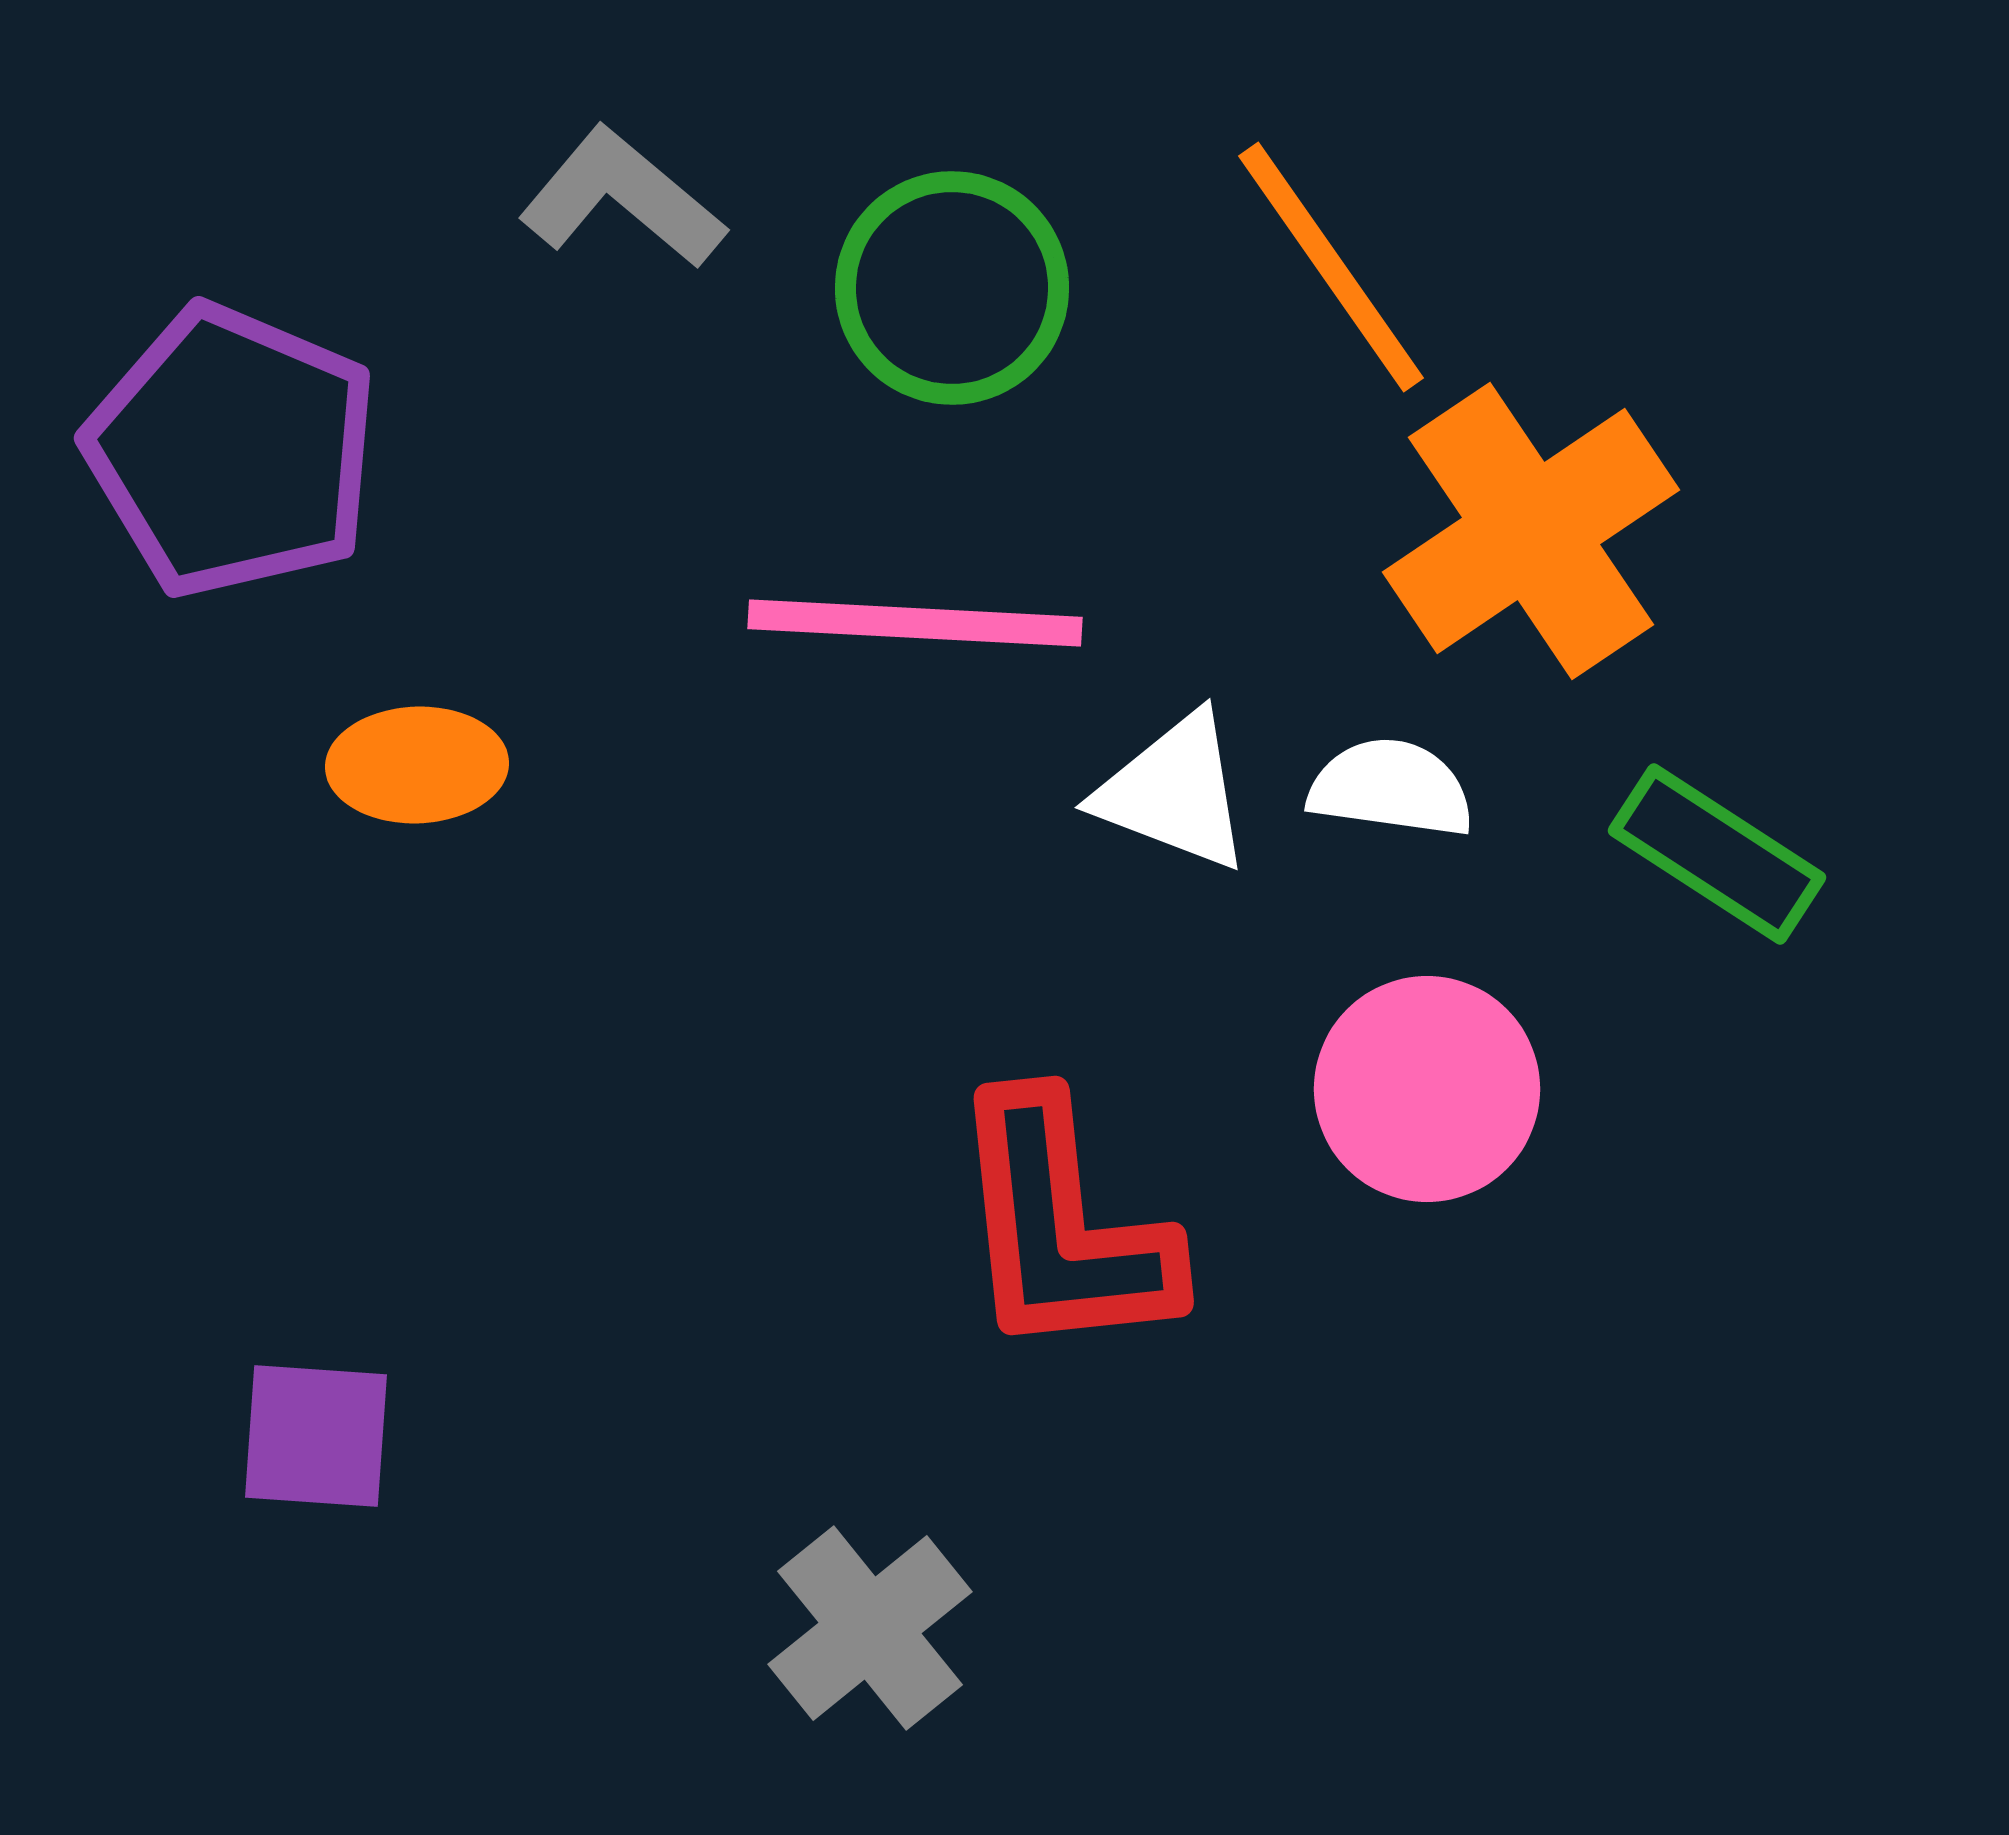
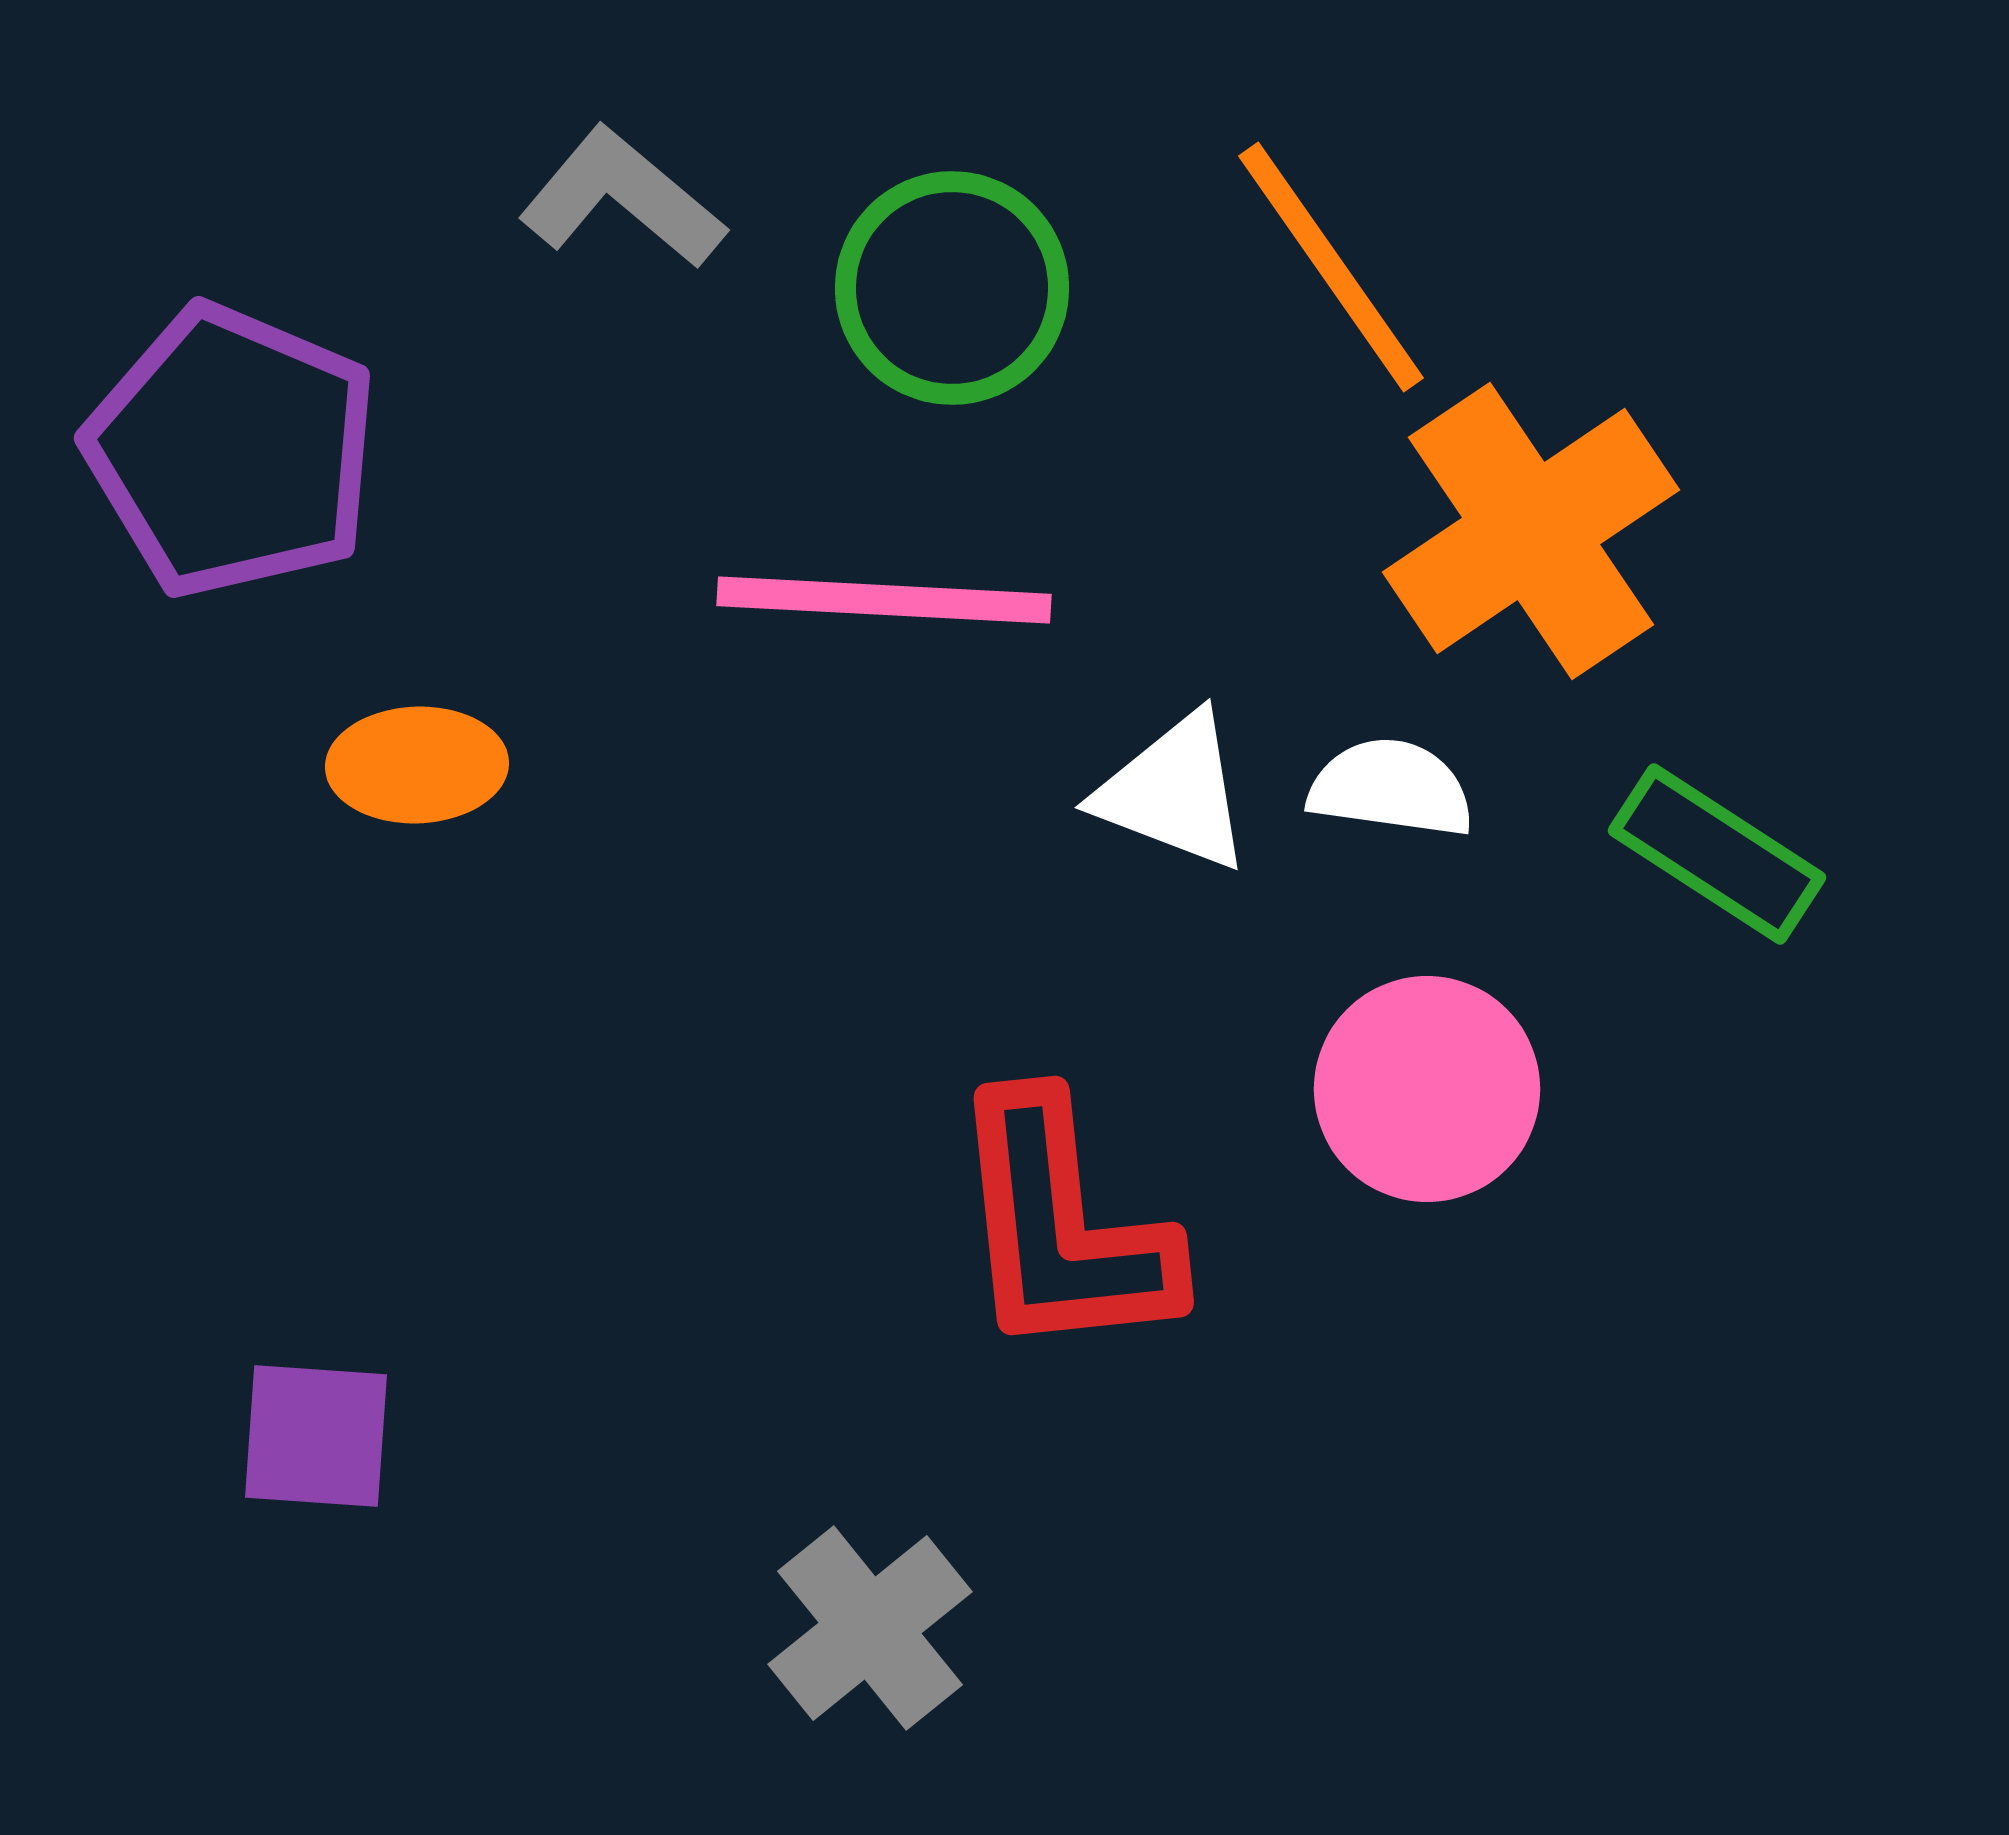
pink line: moved 31 px left, 23 px up
